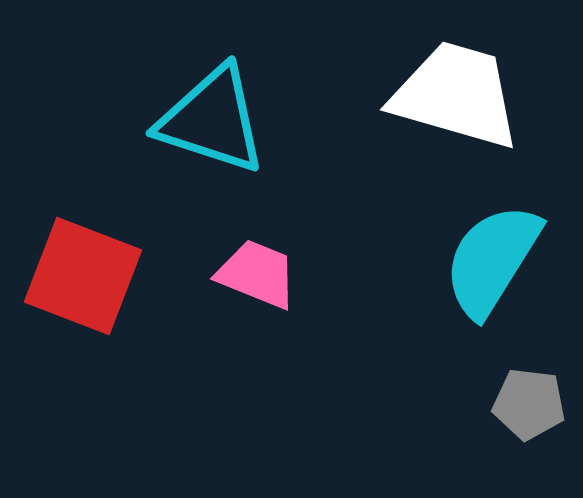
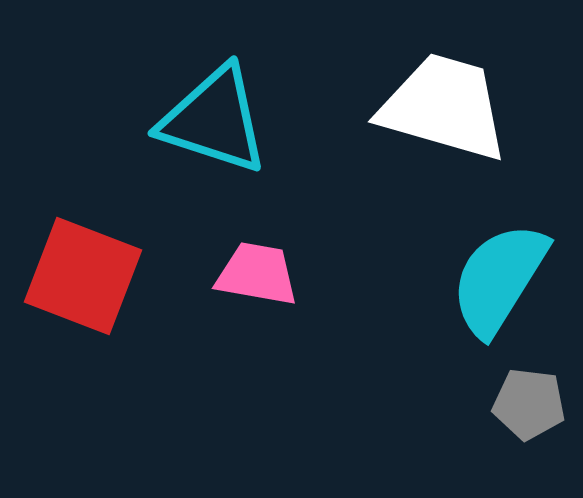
white trapezoid: moved 12 px left, 12 px down
cyan triangle: moved 2 px right
cyan semicircle: moved 7 px right, 19 px down
pink trapezoid: rotated 12 degrees counterclockwise
